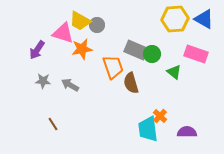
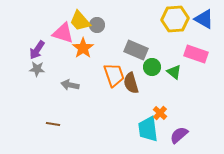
yellow trapezoid: rotated 20 degrees clockwise
orange star: moved 1 px right, 1 px up; rotated 25 degrees counterclockwise
green circle: moved 13 px down
orange trapezoid: moved 1 px right, 8 px down
gray star: moved 6 px left, 12 px up
gray arrow: rotated 18 degrees counterclockwise
orange cross: moved 3 px up
brown line: rotated 48 degrees counterclockwise
purple semicircle: moved 8 px left, 3 px down; rotated 42 degrees counterclockwise
